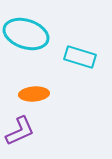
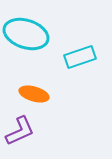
cyan rectangle: rotated 36 degrees counterclockwise
orange ellipse: rotated 20 degrees clockwise
